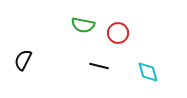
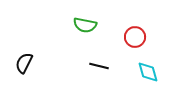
green semicircle: moved 2 px right
red circle: moved 17 px right, 4 px down
black semicircle: moved 1 px right, 3 px down
